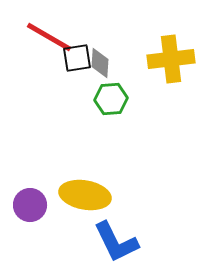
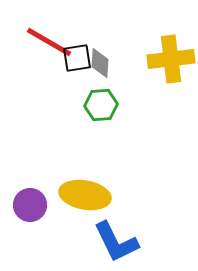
red line: moved 5 px down
green hexagon: moved 10 px left, 6 px down
